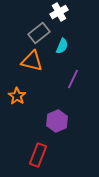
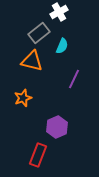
purple line: moved 1 px right
orange star: moved 6 px right, 2 px down; rotated 18 degrees clockwise
purple hexagon: moved 6 px down
